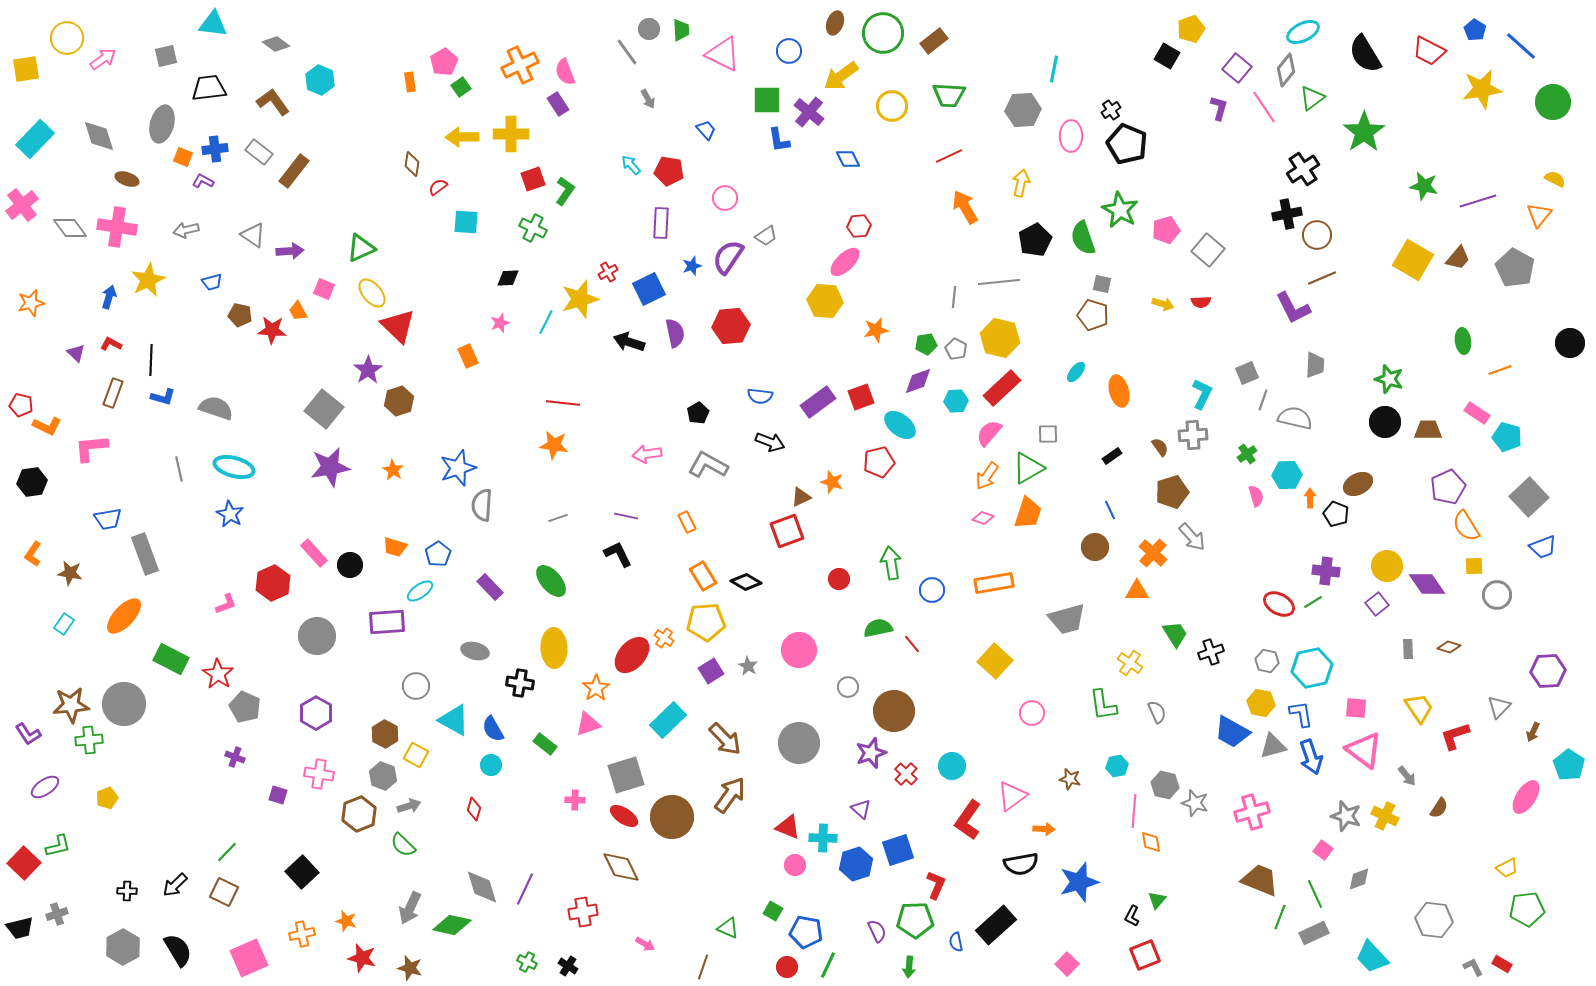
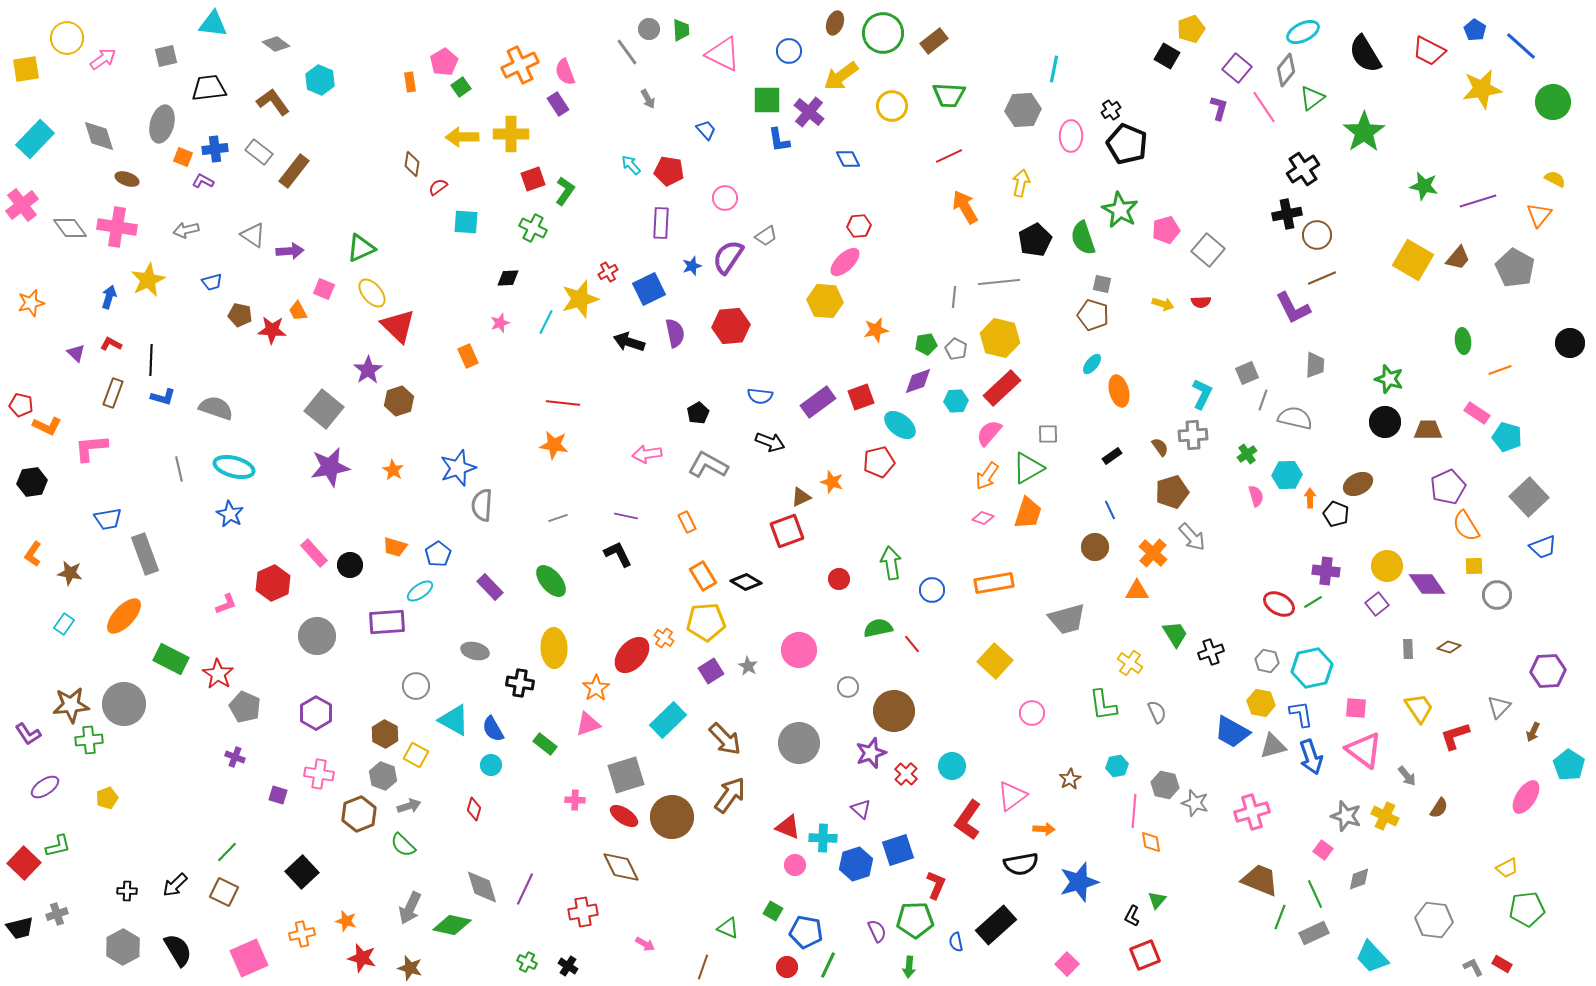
cyan ellipse at (1076, 372): moved 16 px right, 8 px up
brown star at (1070, 779): rotated 30 degrees clockwise
